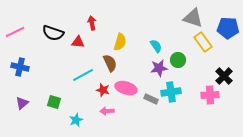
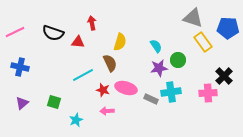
pink cross: moved 2 px left, 2 px up
